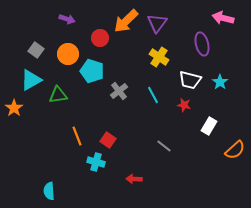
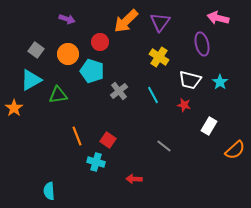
pink arrow: moved 5 px left
purple triangle: moved 3 px right, 1 px up
red circle: moved 4 px down
